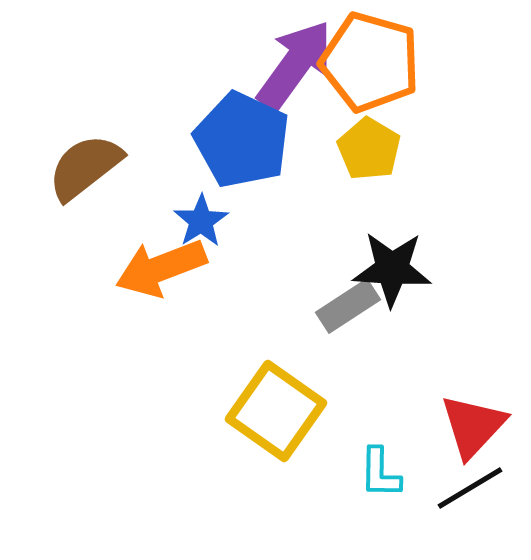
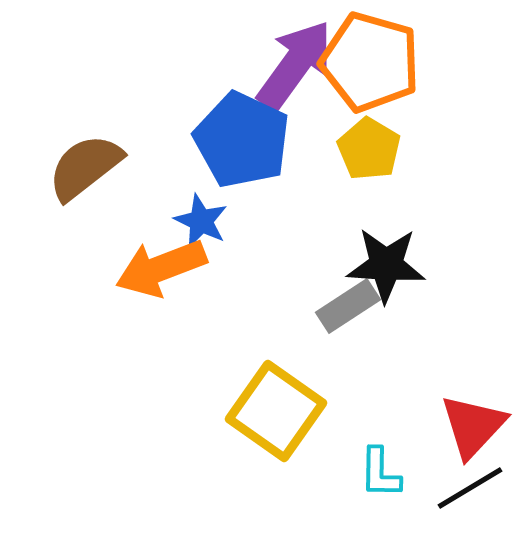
blue star: rotated 14 degrees counterclockwise
black star: moved 6 px left, 4 px up
